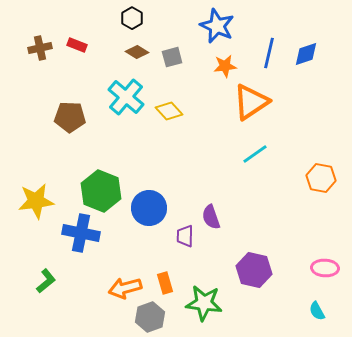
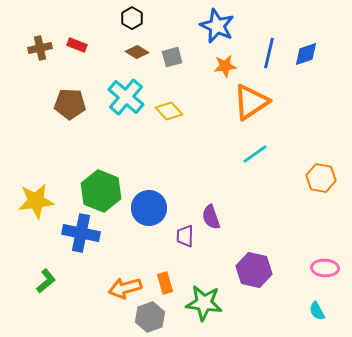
brown pentagon: moved 13 px up
